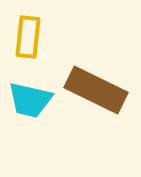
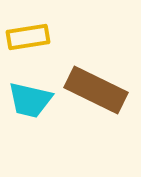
yellow rectangle: rotated 75 degrees clockwise
